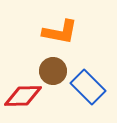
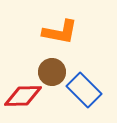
brown circle: moved 1 px left, 1 px down
blue rectangle: moved 4 px left, 3 px down
